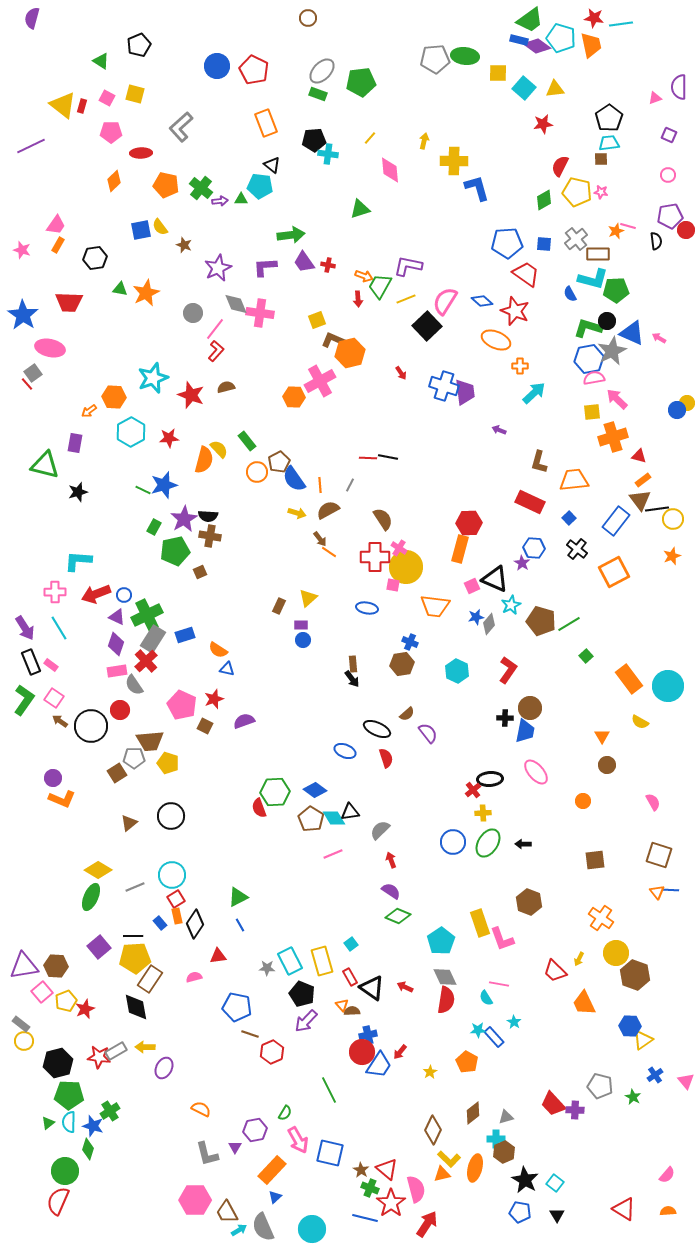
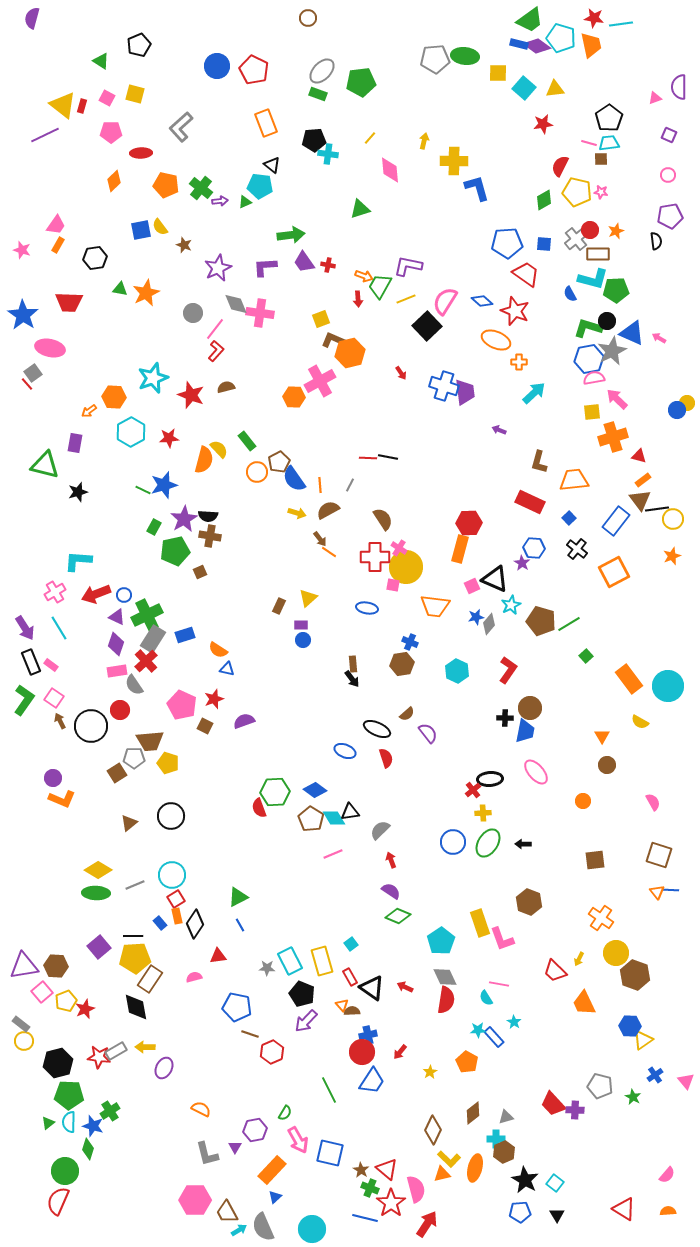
blue rectangle at (519, 40): moved 4 px down
purple line at (31, 146): moved 14 px right, 11 px up
green triangle at (241, 199): moved 4 px right, 3 px down; rotated 24 degrees counterclockwise
pink line at (628, 226): moved 39 px left, 83 px up
red circle at (686, 230): moved 96 px left
yellow square at (317, 320): moved 4 px right, 1 px up
orange cross at (520, 366): moved 1 px left, 4 px up
pink cross at (55, 592): rotated 30 degrees counterclockwise
brown arrow at (60, 721): rotated 28 degrees clockwise
gray line at (135, 887): moved 2 px up
green ellipse at (91, 897): moved 5 px right, 4 px up; rotated 68 degrees clockwise
blue trapezoid at (379, 1065): moved 7 px left, 16 px down
blue pentagon at (520, 1212): rotated 15 degrees counterclockwise
